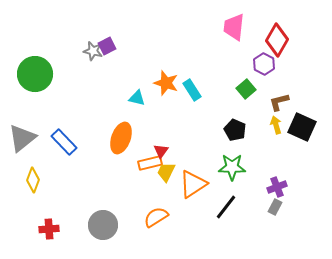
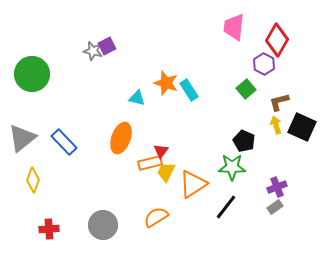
green circle: moved 3 px left
cyan rectangle: moved 3 px left
black pentagon: moved 9 px right, 11 px down
gray rectangle: rotated 28 degrees clockwise
